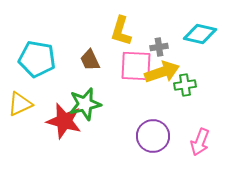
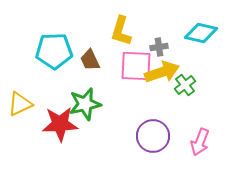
cyan diamond: moved 1 px right, 1 px up
cyan pentagon: moved 17 px right, 8 px up; rotated 12 degrees counterclockwise
green cross: rotated 30 degrees counterclockwise
red star: moved 4 px left, 3 px down; rotated 18 degrees counterclockwise
